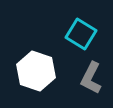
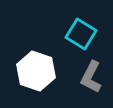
gray L-shape: moved 1 px up
